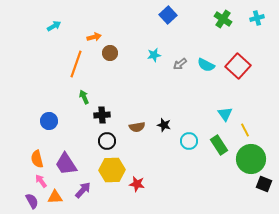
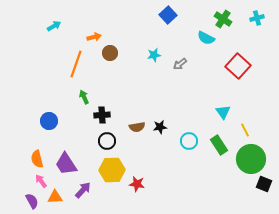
cyan semicircle: moved 27 px up
cyan triangle: moved 2 px left, 2 px up
black star: moved 4 px left, 2 px down; rotated 24 degrees counterclockwise
